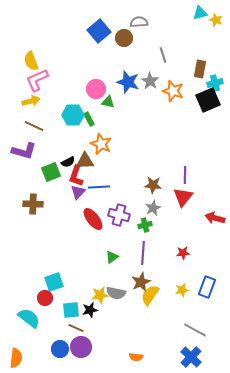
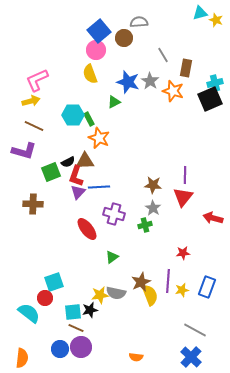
gray line at (163, 55): rotated 14 degrees counterclockwise
yellow semicircle at (31, 61): moved 59 px right, 13 px down
brown rectangle at (200, 69): moved 14 px left, 1 px up
pink circle at (96, 89): moved 39 px up
black square at (208, 100): moved 2 px right, 1 px up
green triangle at (108, 102): moved 6 px right; rotated 40 degrees counterclockwise
orange star at (101, 144): moved 2 px left, 6 px up
gray star at (153, 208): rotated 14 degrees counterclockwise
purple cross at (119, 215): moved 5 px left, 1 px up
red arrow at (215, 218): moved 2 px left
red ellipse at (93, 219): moved 6 px left, 10 px down
purple line at (143, 253): moved 25 px right, 28 px down
yellow semicircle at (150, 295): rotated 125 degrees clockwise
cyan square at (71, 310): moved 2 px right, 2 px down
cyan semicircle at (29, 318): moved 5 px up
orange semicircle at (16, 358): moved 6 px right
